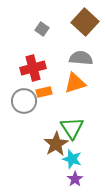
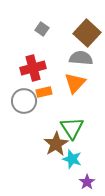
brown square: moved 2 px right, 11 px down
orange triangle: rotated 30 degrees counterclockwise
purple star: moved 12 px right, 3 px down
